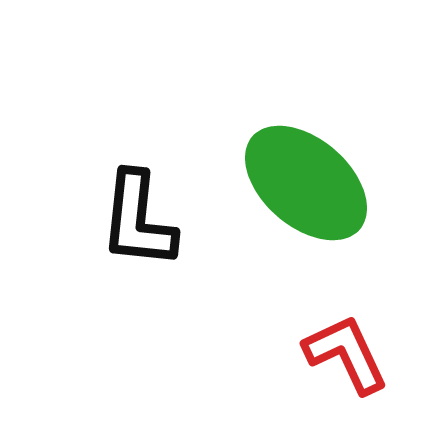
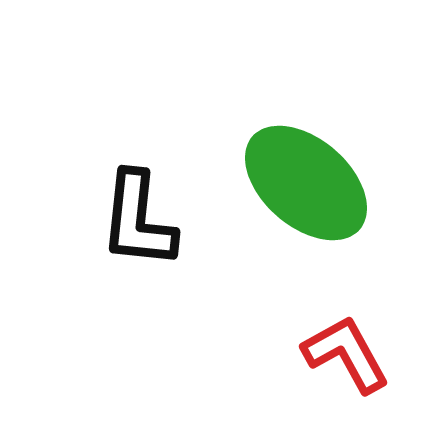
red L-shape: rotated 4 degrees counterclockwise
